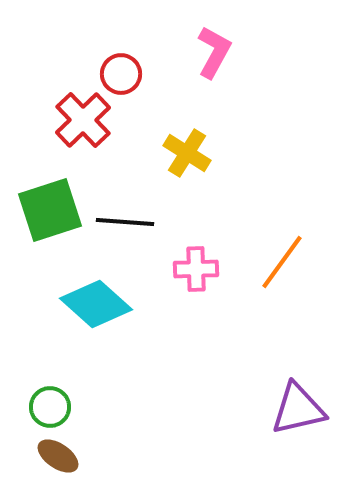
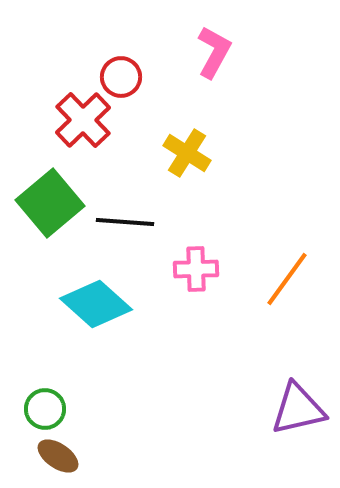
red circle: moved 3 px down
green square: moved 7 px up; rotated 22 degrees counterclockwise
orange line: moved 5 px right, 17 px down
green circle: moved 5 px left, 2 px down
